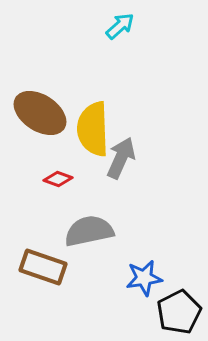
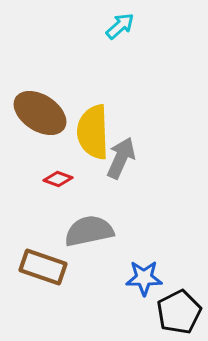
yellow semicircle: moved 3 px down
blue star: rotated 9 degrees clockwise
